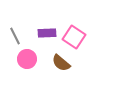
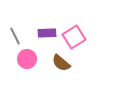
pink square: rotated 25 degrees clockwise
